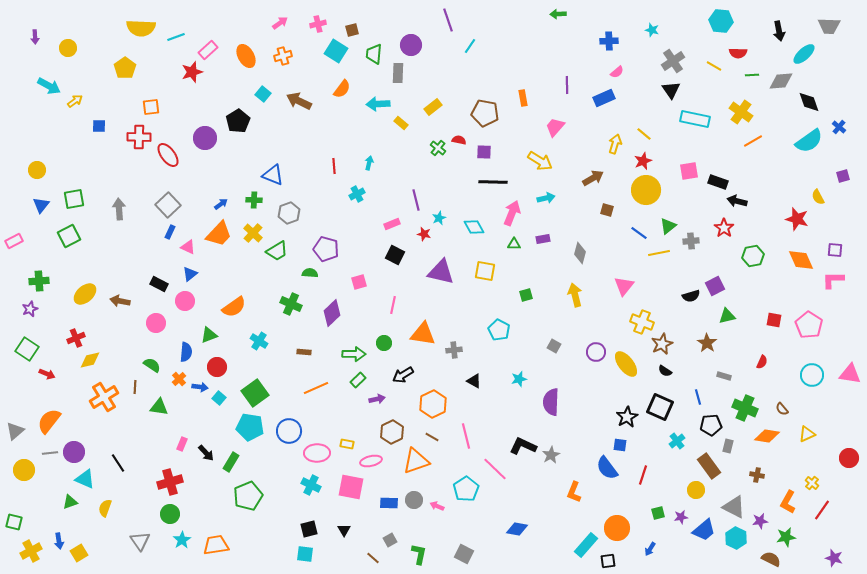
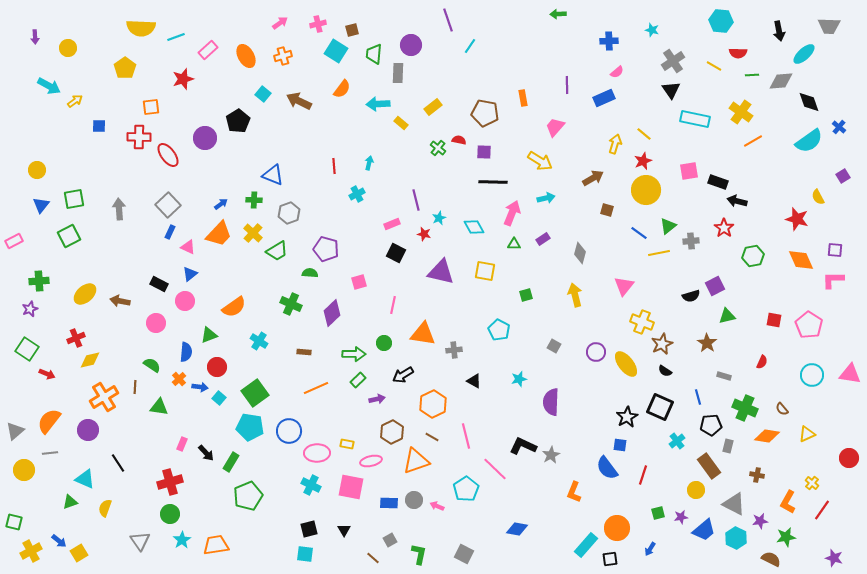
red star at (192, 72): moved 9 px left, 7 px down
purple square at (843, 176): rotated 16 degrees counterclockwise
purple rectangle at (543, 239): rotated 24 degrees counterclockwise
black square at (395, 255): moved 1 px right, 2 px up
purple circle at (74, 452): moved 14 px right, 22 px up
gray triangle at (734, 507): moved 3 px up
blue arrow at (59, 541): rotated 42 degrees counterclockwise
black square at (608, 561): moved 2 px right, 2 px up
